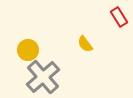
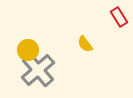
gray cross: moved 5 px left, 7 px up
